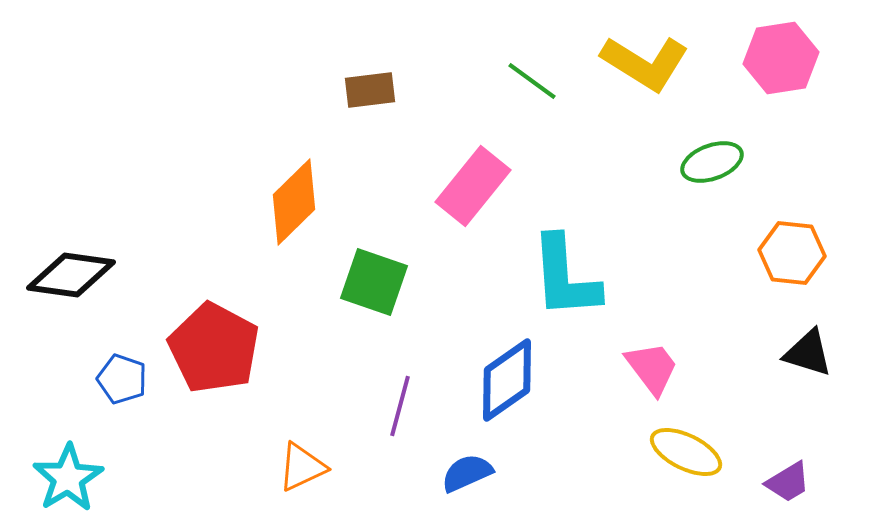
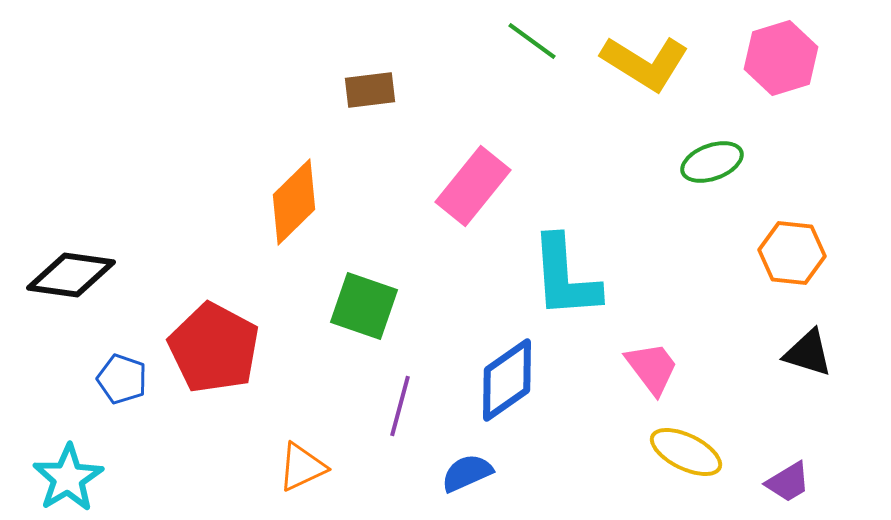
pink hexagon: rotated 8 degrees counterclockwise
green line: moved 40 px up
green square: moved 10 px left, 24 px down
